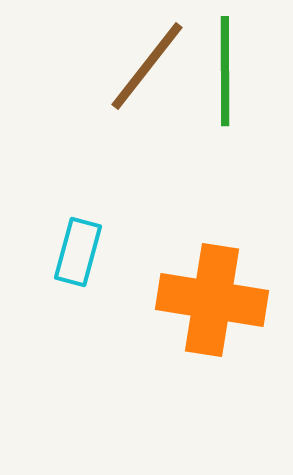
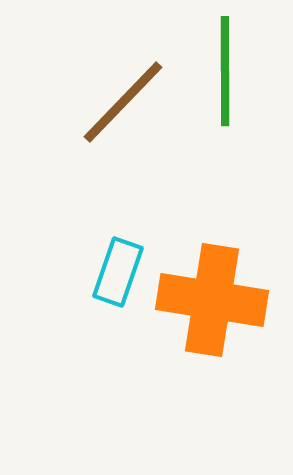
brown line: moved 24 px left, 36 px down; rotated 6 degrees clockwise
cyan rectangle: moved 40 px right, 20 px down; rotated 4 degrees clockwise
